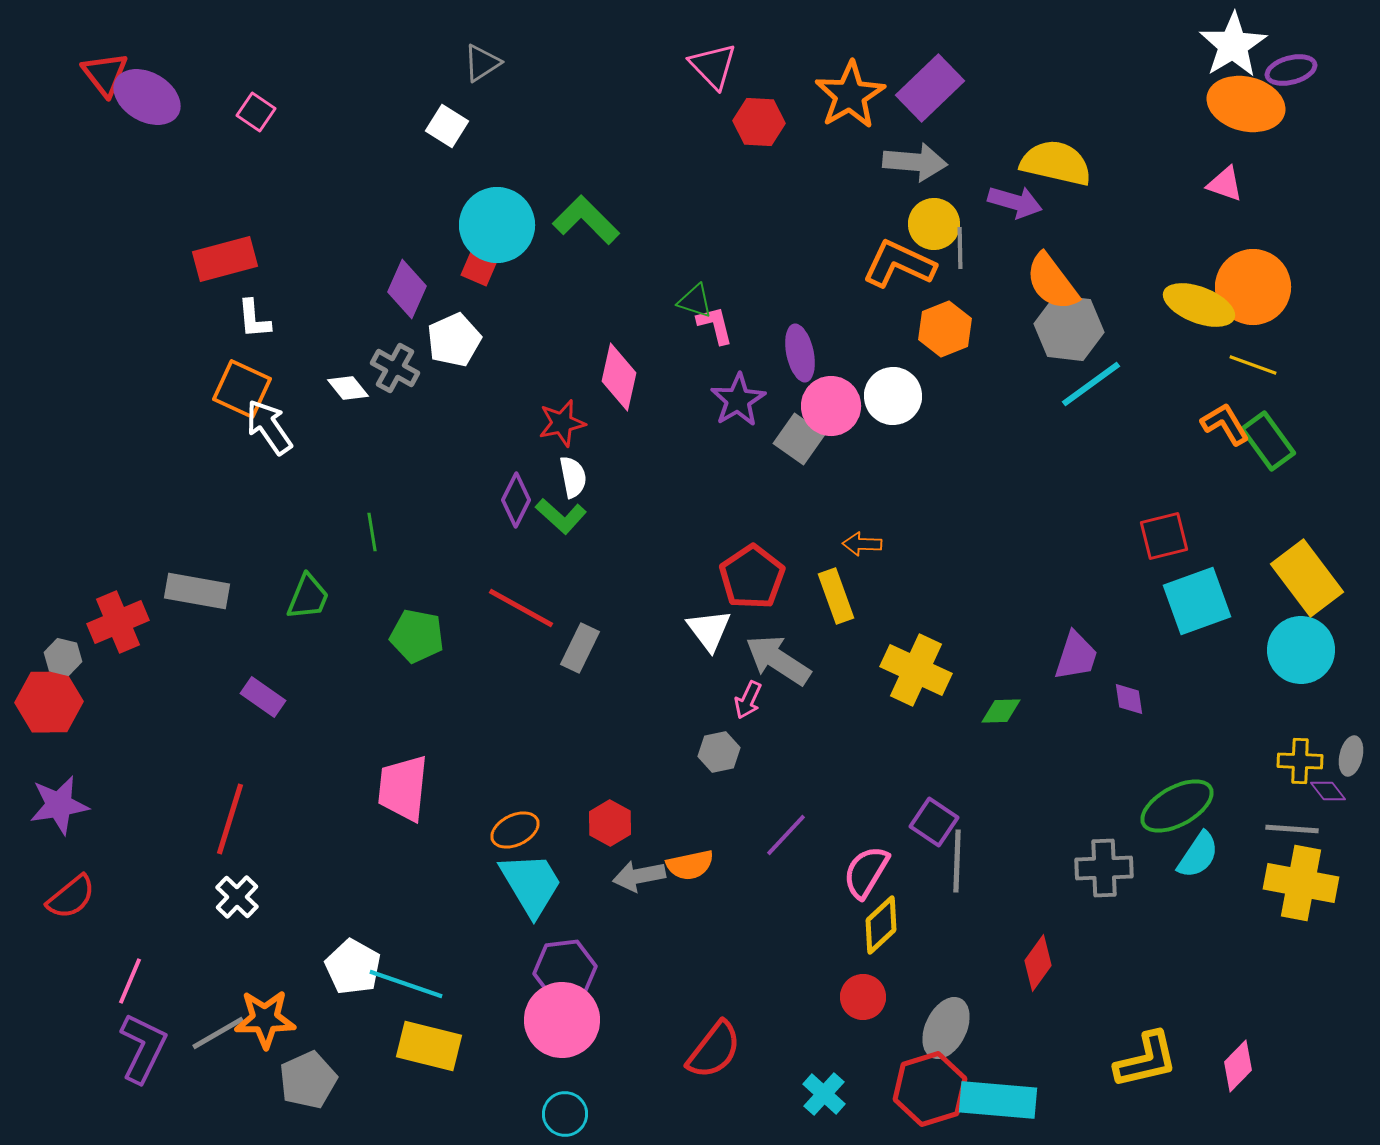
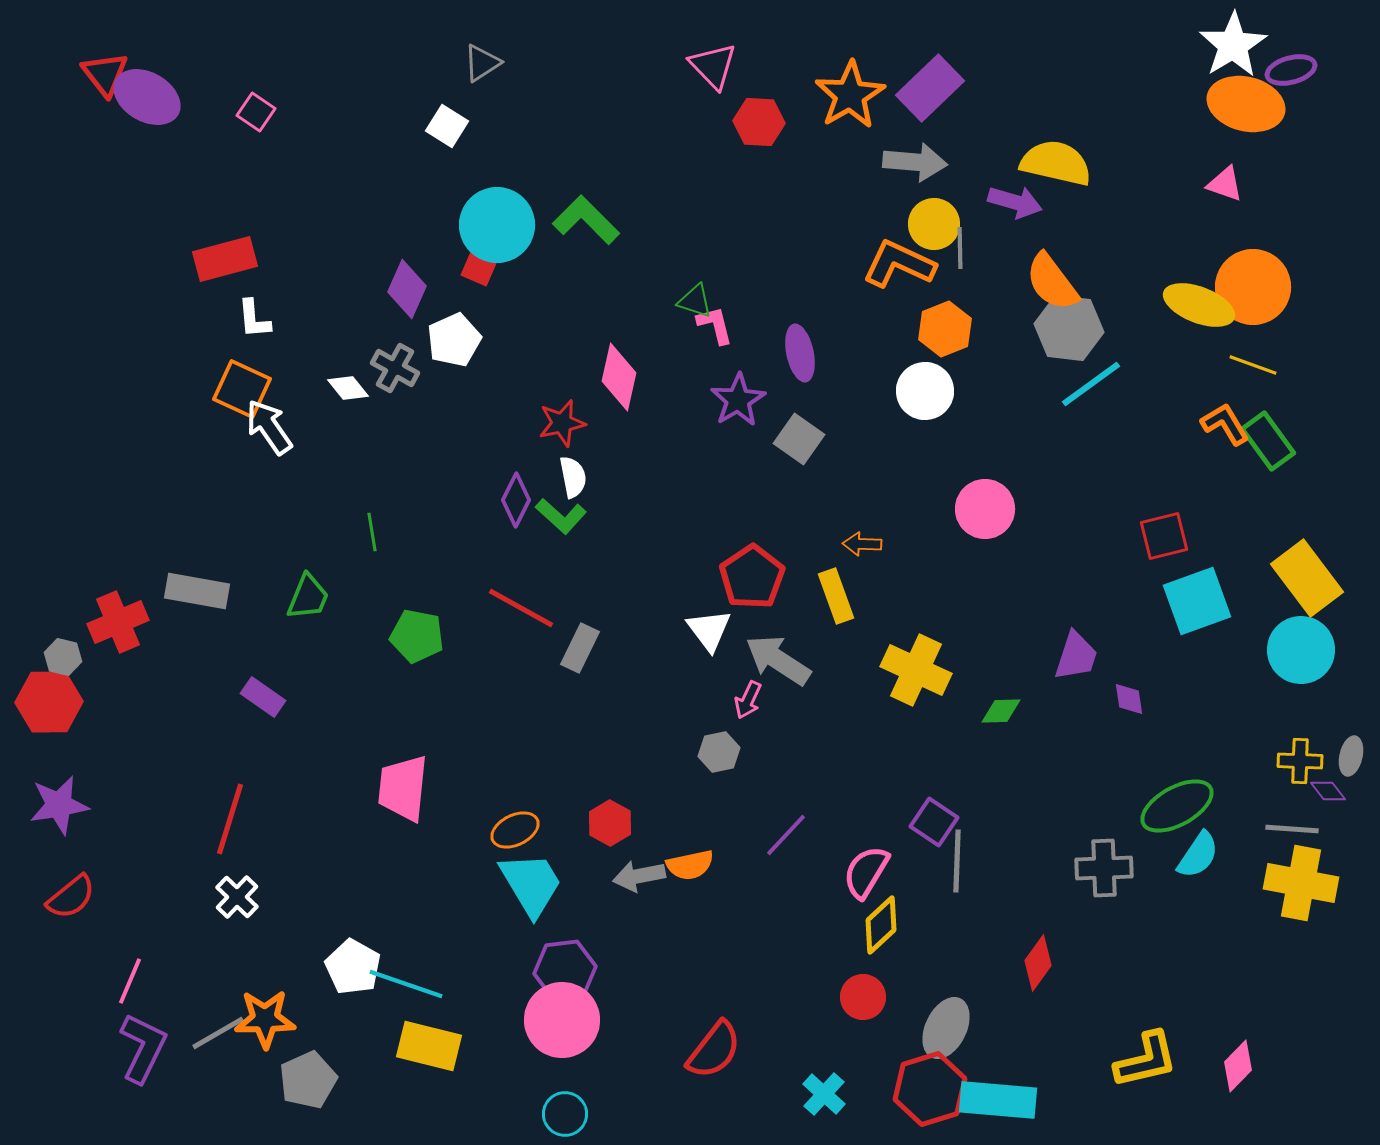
white circle at (893, 396): moved 32 px right, 5 px up
pink circle at (831, 406): moved 154 px right, 103 px down
